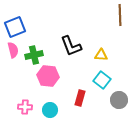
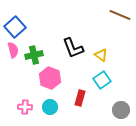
brown line: rotated 65 degrees counterclockwise
blue square: rotated 20 degrees counterclockwise
black L-shape: moved 2 px right, 2 px down
yellow triangle: rotated 32 degrees clockwise
pink hexagon: moved 2 px right, 2 px down; rotated 15 degrees clockwise
cyan square: rotated 18 degrees clockwise
gray circle: moved 2 px right, 10 px down
cyan circle: moved 3 px up
